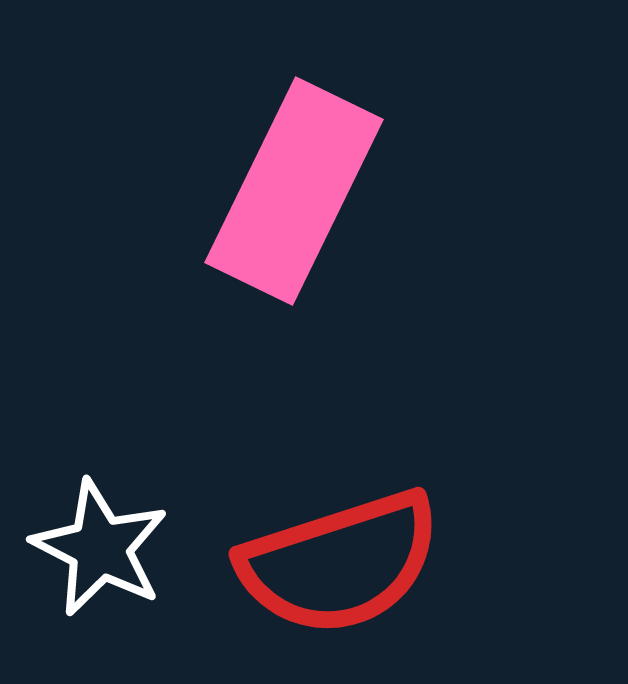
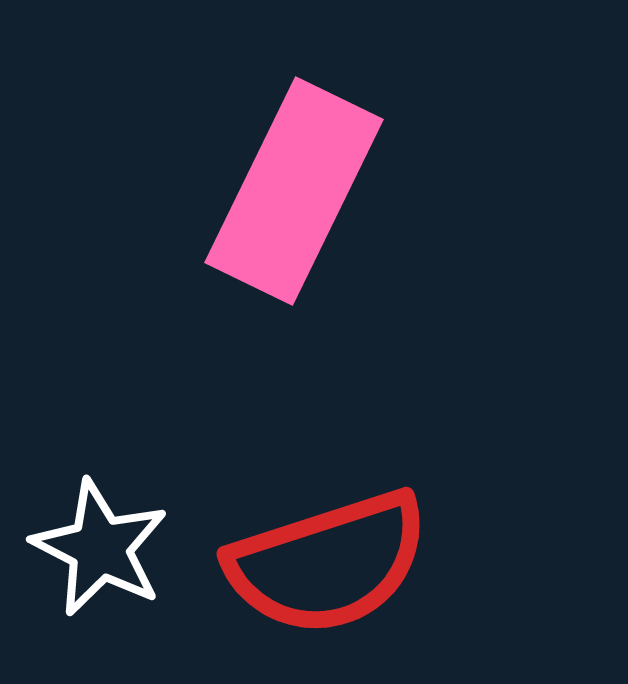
red semicircle: moved 12 px left
